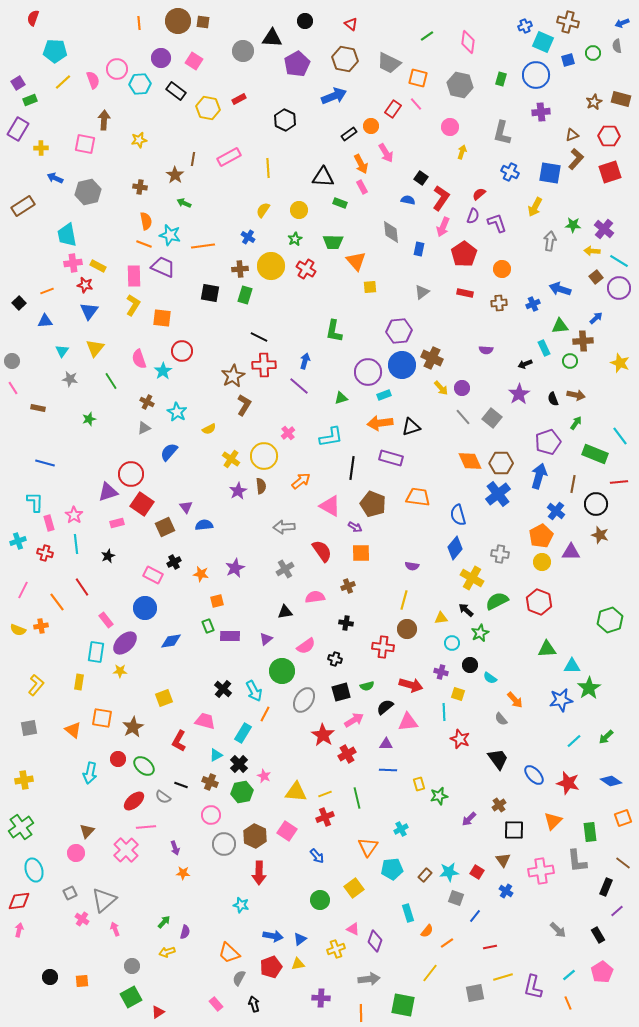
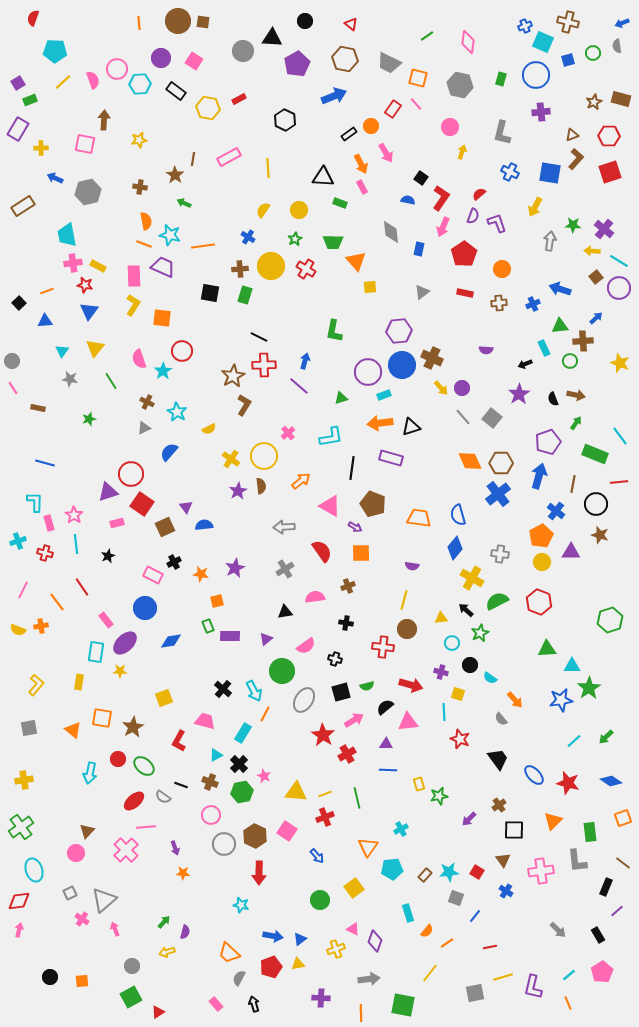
orange trapezoid at (418, 497): moved 1 px right, 21 px down
